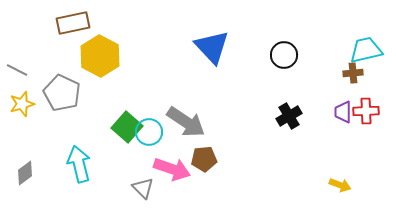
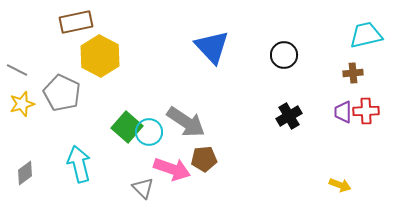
brown rectangle: moved 3 px right, 1 px up
cyan trapezoid: moved 15 px up
